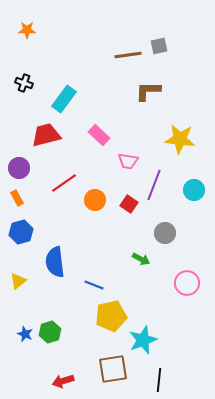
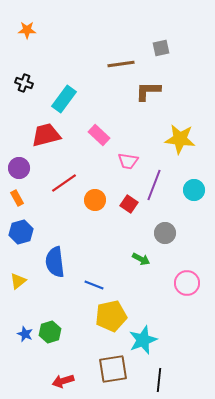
gray square: moved 2 px right, 2 px down
brown line: moved 7 px left, 9 px down
